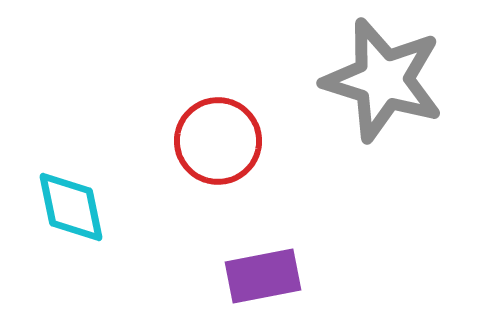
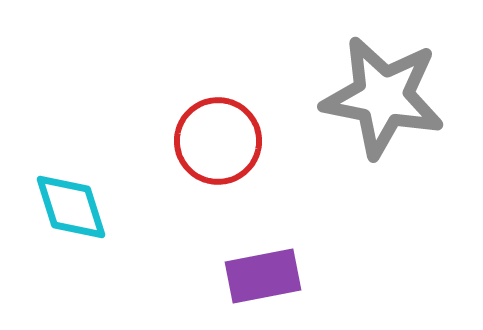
gray star: moved 17 px down; rotated 6 degrees counterclockwise
cyan diamond: rotated 6 degrees counterclockwise
